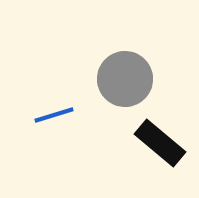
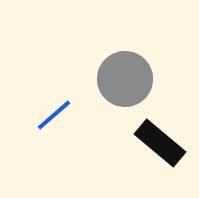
blue line: rotated 24 degrees counterclockwise
